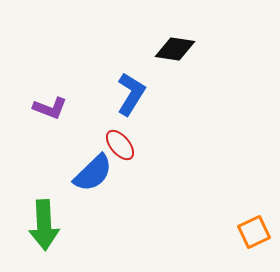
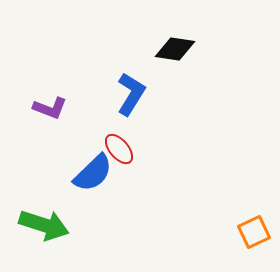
red ellipse: moved 1 px left, 4 px down
green arrow: rotated 69 degrees counterclockwise
